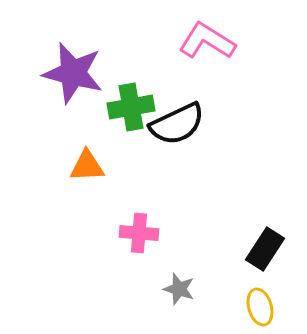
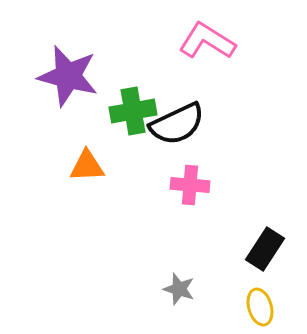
purple star: moved 5 px left, 3 px down
green cross: moved 2 px right, 4 px down
pink cross: moved 51 px right, 48 px up
